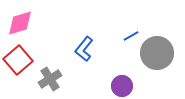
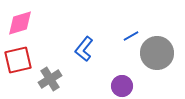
red square: rotated 28 degrees clockwise
